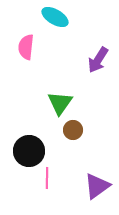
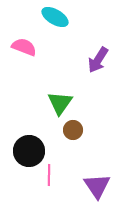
pink semicircle: moved 2 px left; rotated 105 degrees clockwise
pink line: moved 2 px right, 3 px up
purple triangle: rotated 28 degrees counterclockwise
